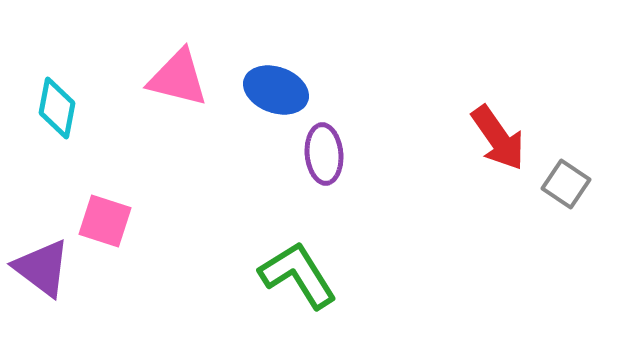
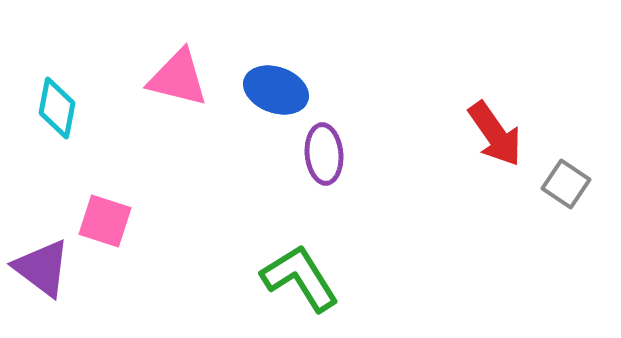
red arrow: moved 3 px left, 4 px up
green L-shape: moved 2 px right, 3 px down
